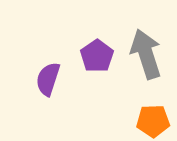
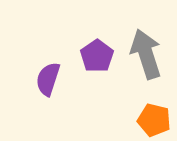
orange pentagon: moved 1 px right, 1 px up; rotated 16 degrees clockwise
